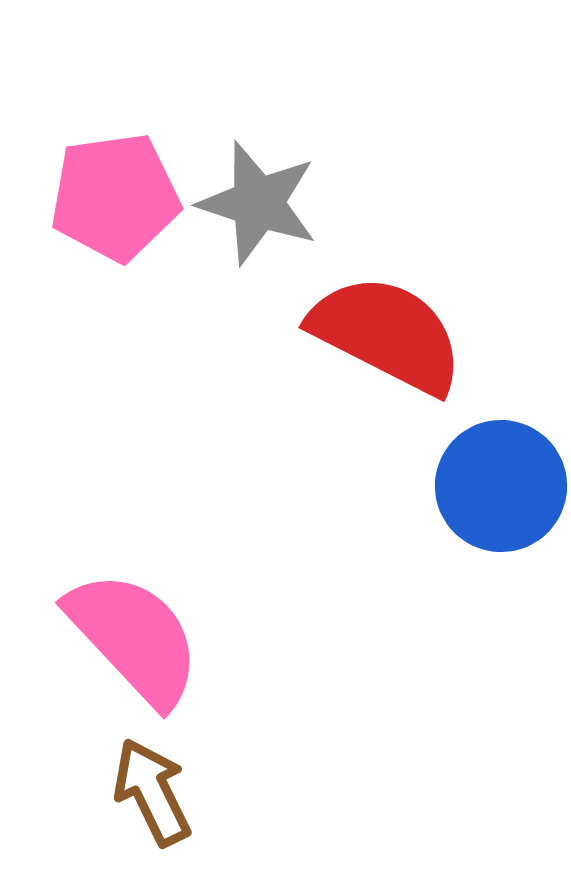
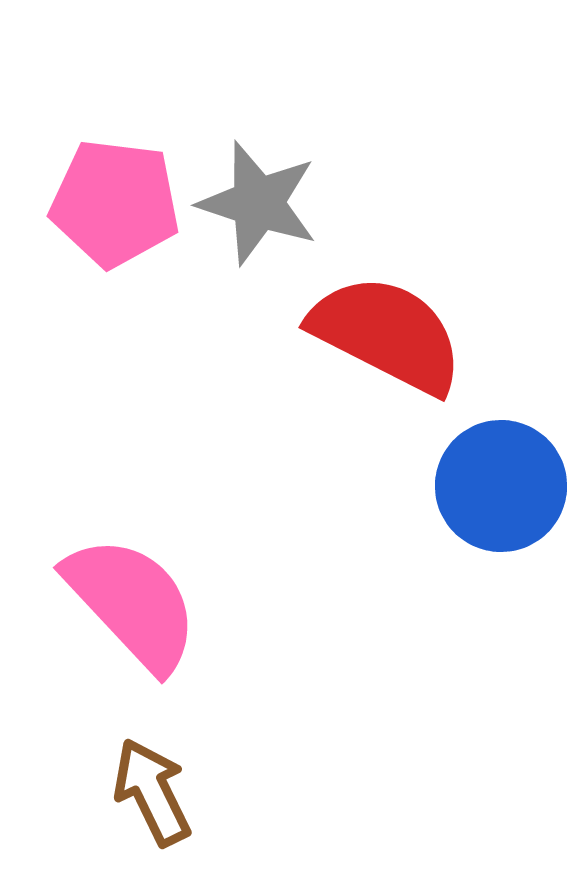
pink pentagon: moved 6 px down; rotated 15 degrees clockwise
pink semicircle: moved 2 px left, 35 px up
